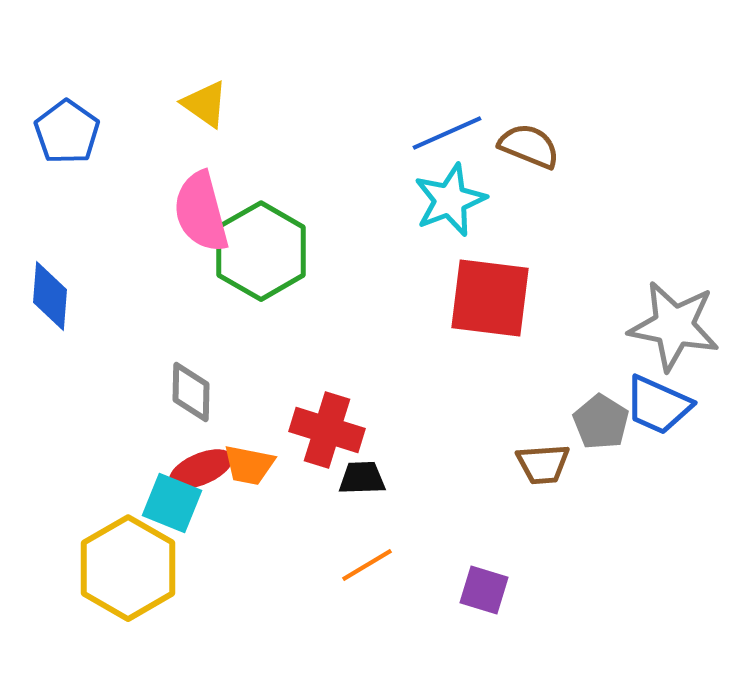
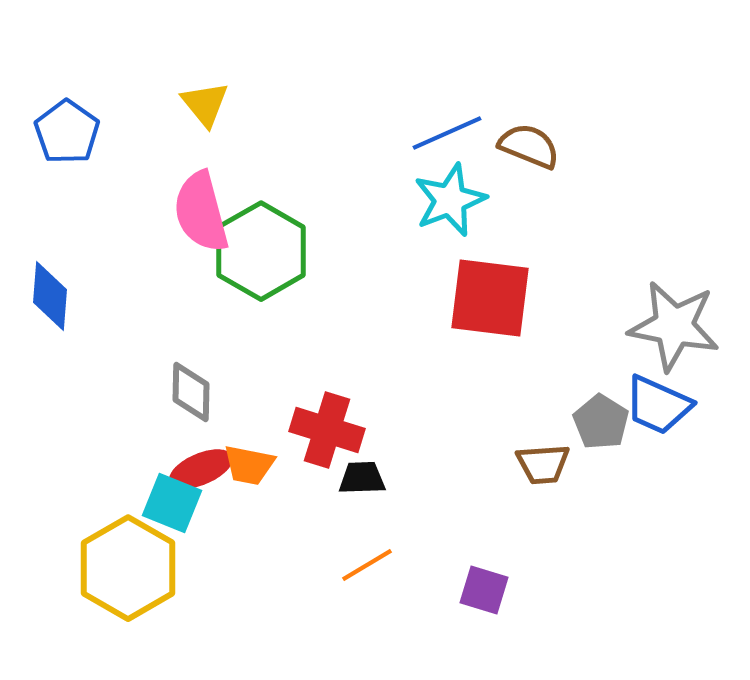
yellow triangle: rotated 16 degrees clockwise
